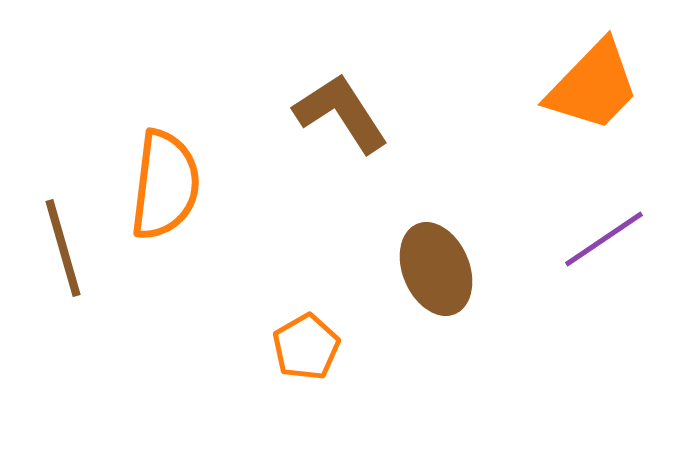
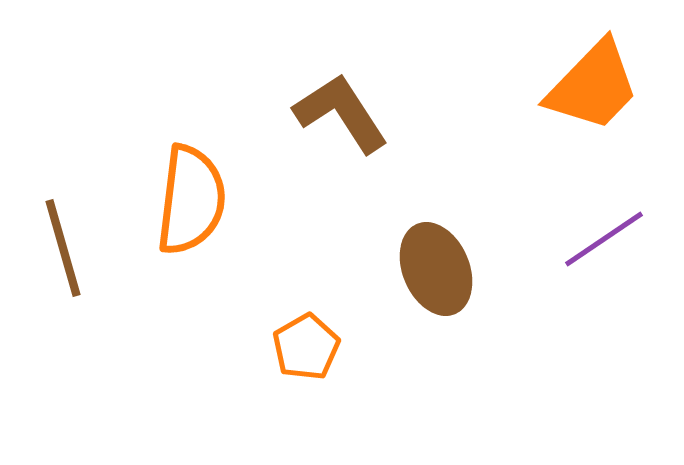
orange semicircle: moved 26 px right, 15 px down
